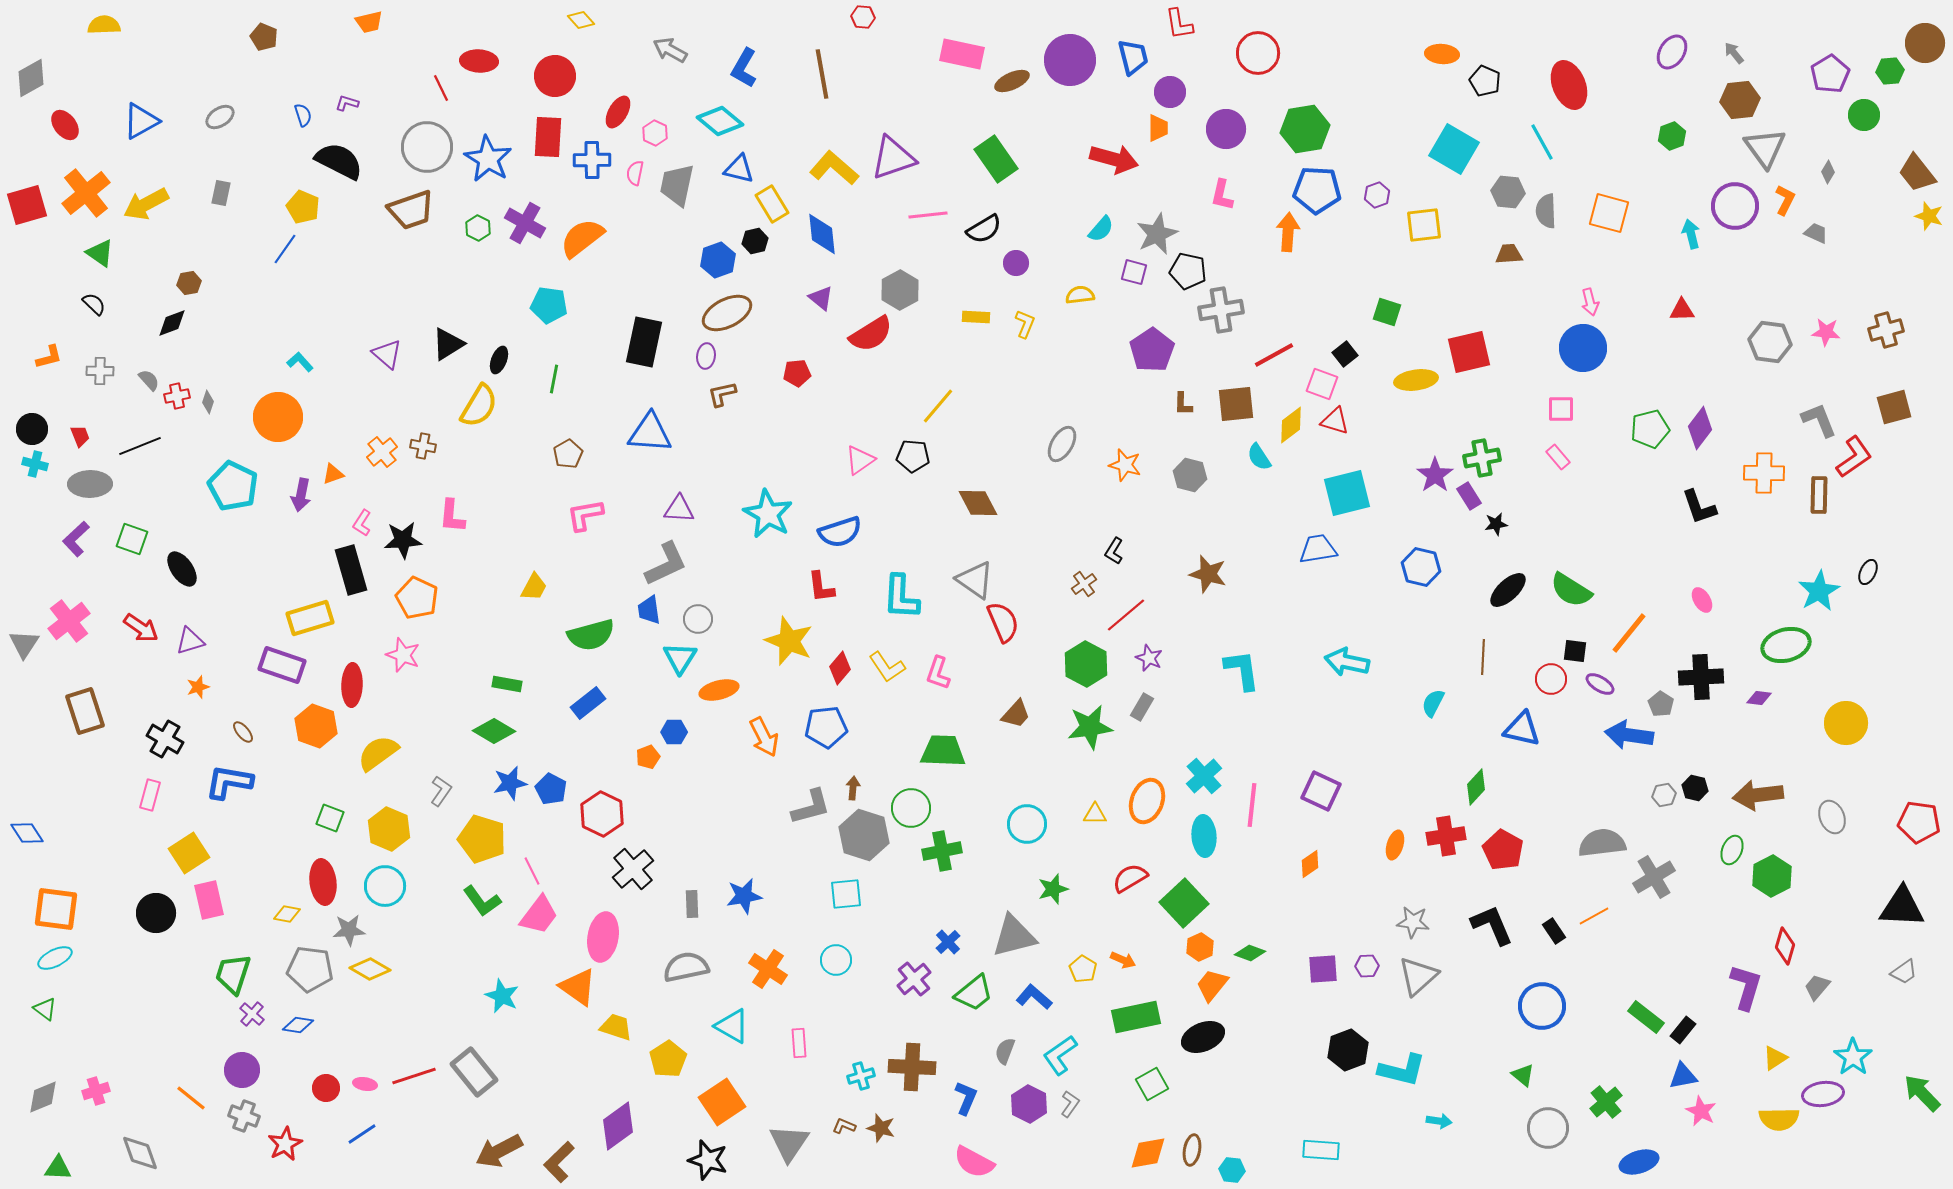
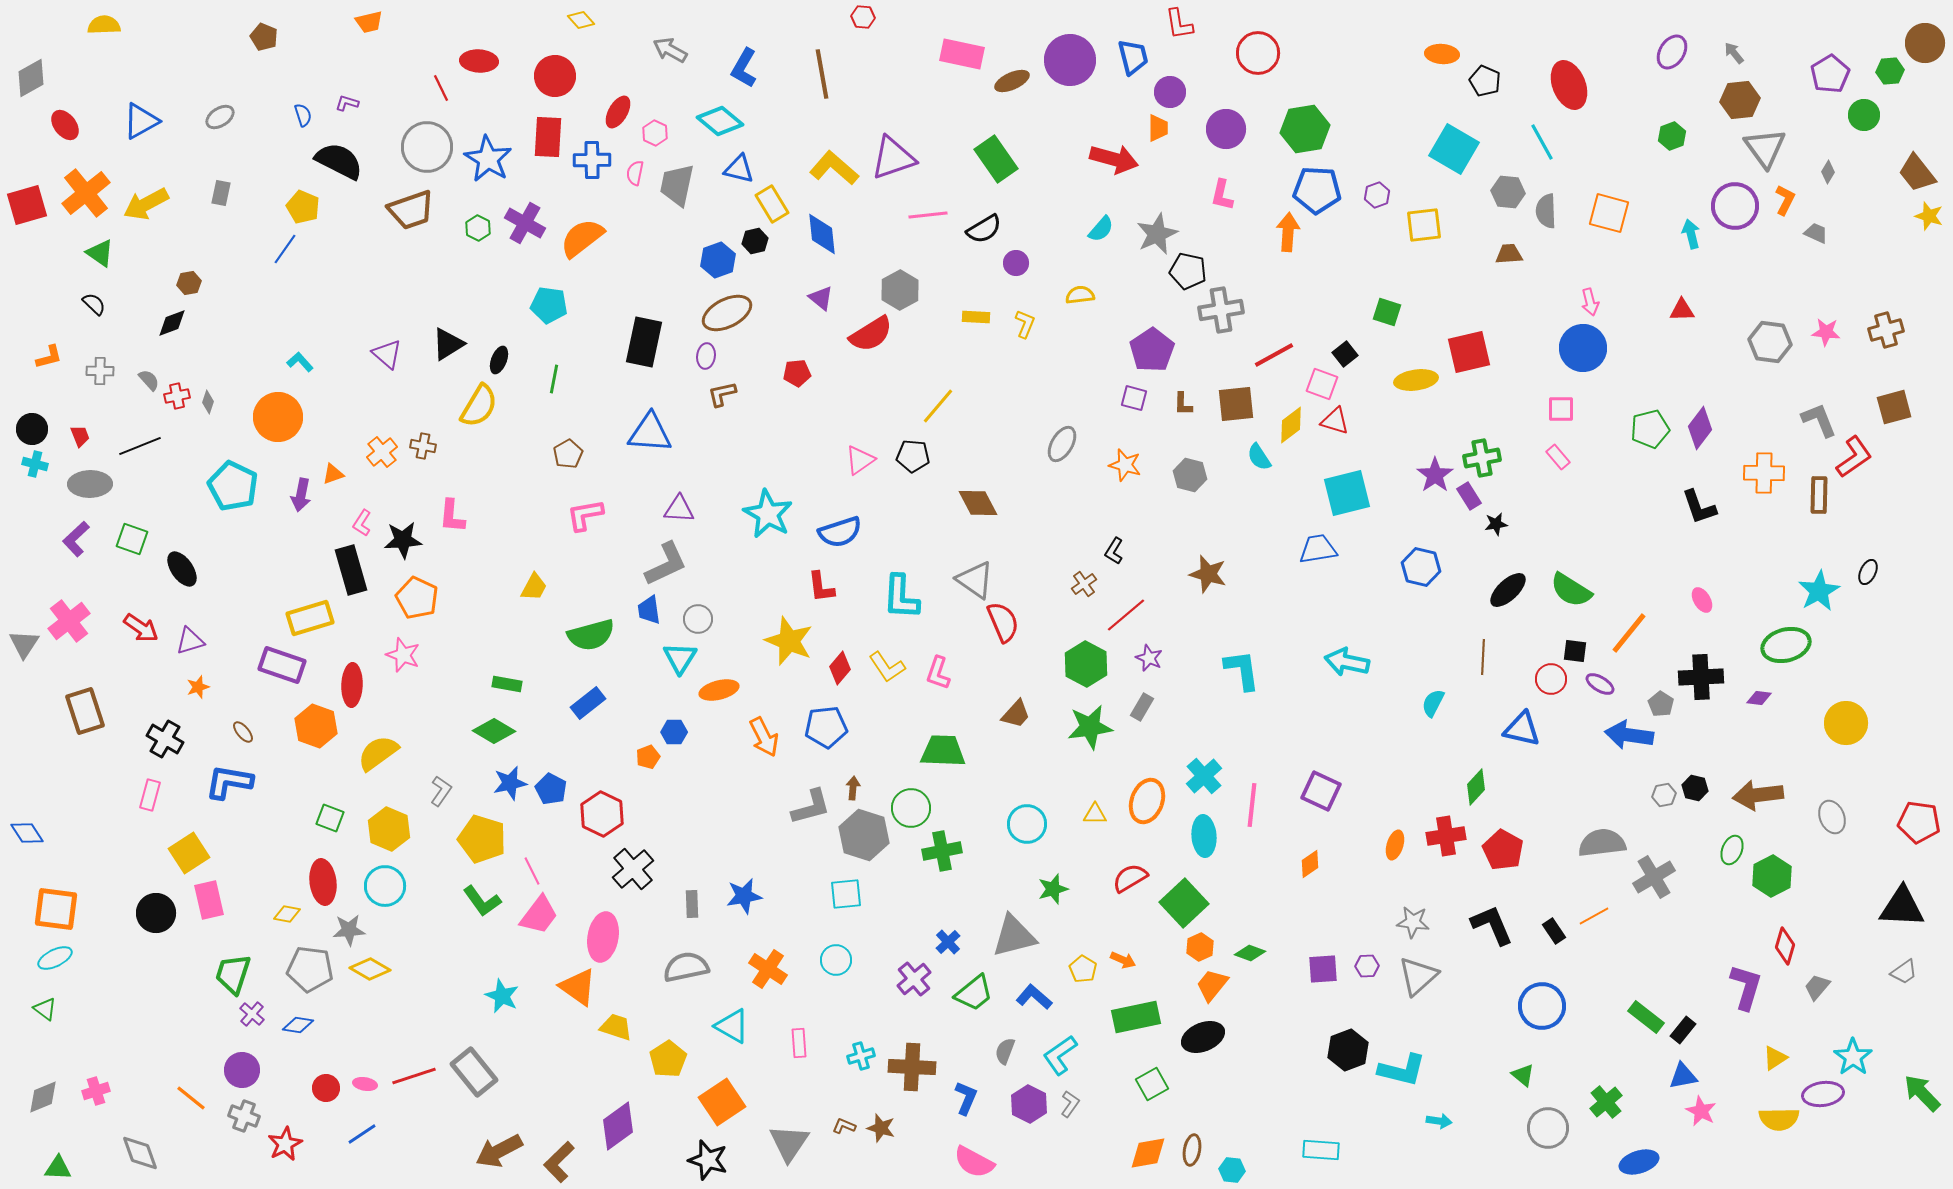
purple square at (1134, 272): moved 126 px down
cyan cross at (861, 1076): moved 20 px up
